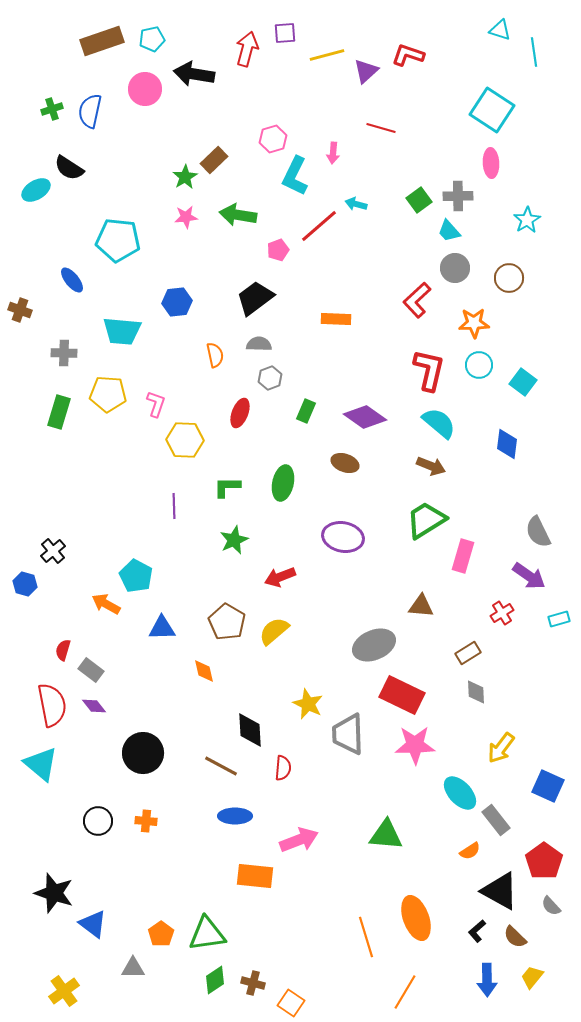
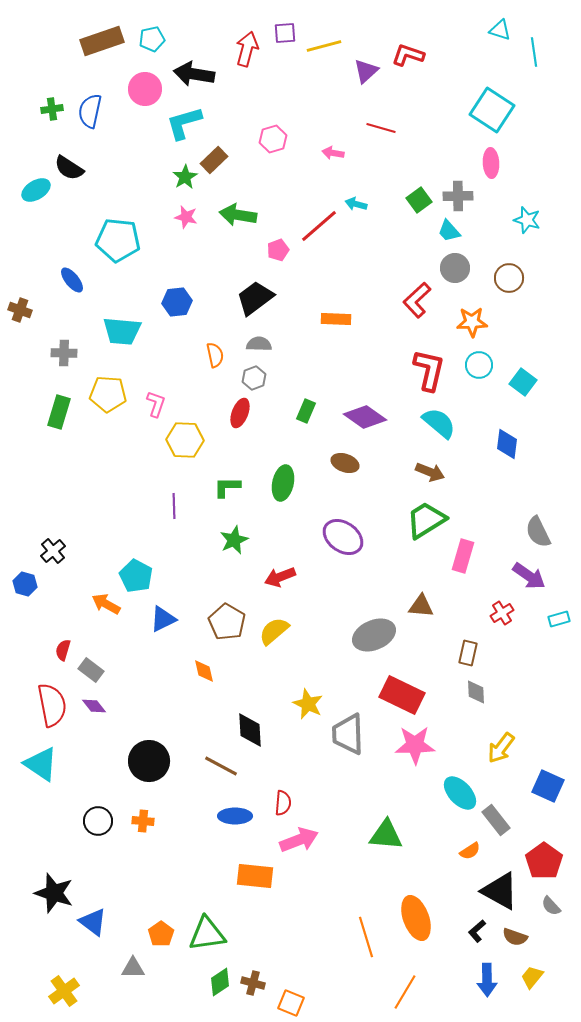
yellow line at (327, 55): moved 3 px left, 9 px up
green cross at (52, 109): rotated 10 degrees clockwise
pink arrow at (333, 153): rotated 95 degrees clockwise
cyan L-shape at (295, 176): moved 111 px left, 53 px up; rotated 48 degrees clockwise
pink star at (186, 217): rotated 20 degrees clockwise
cyan star at (527, 220): rotated 24 degrees counterclockwise
orange star at (474, 323): moved 2 px left, 1 px up
gray hexagon at (270, 378): moved 16 px left
brown arrow at (431, 466): moved 1 px left, 6 px down
purple ellipse at (343, 537): rotated 24 degrees clockwise
blue triangle at (162, 628): moved 1 px right, 9 px up; rotated 24 degrees counterclockwise
gray ellipse at (374, 645): moved 10 px up
brown rectangle at (468, 653): rotated 45 degrees counterclockwise
black circle at (143, 753): moved 6 px right, 8 px down
cyan triangle at (41, 764): rotated 6 degrees counterclockwise
red semicircle at (283, 768): moved 35 px down
orange cross at (146, 821): moved 3 px left
blue triangle at (93, 924): moved 2 px up
brown semicircle at (515, 937): rotated 25 degrees counterclockwise
green diamond at (215, 980): moved 5 px right, 2 px down
orange square at (291, 1003): rotated 12 degrees counterclockwise
